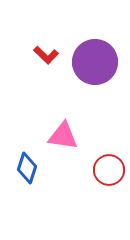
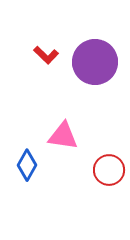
blue diamond: moved 3 px up; rotated 12 degrees clockwise
